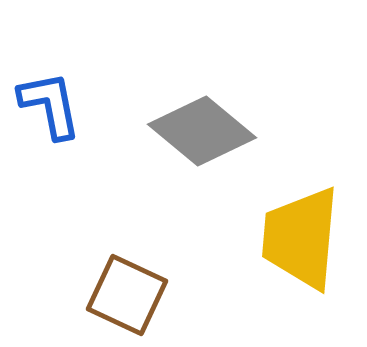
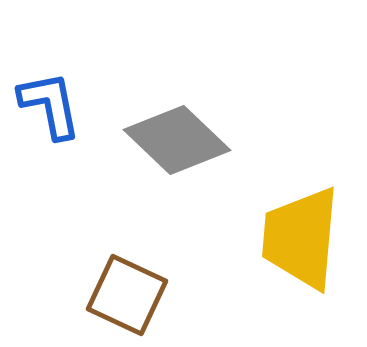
gray diamond: moved 25 px left, 9 px down; rotated 4 degrees clockwise
